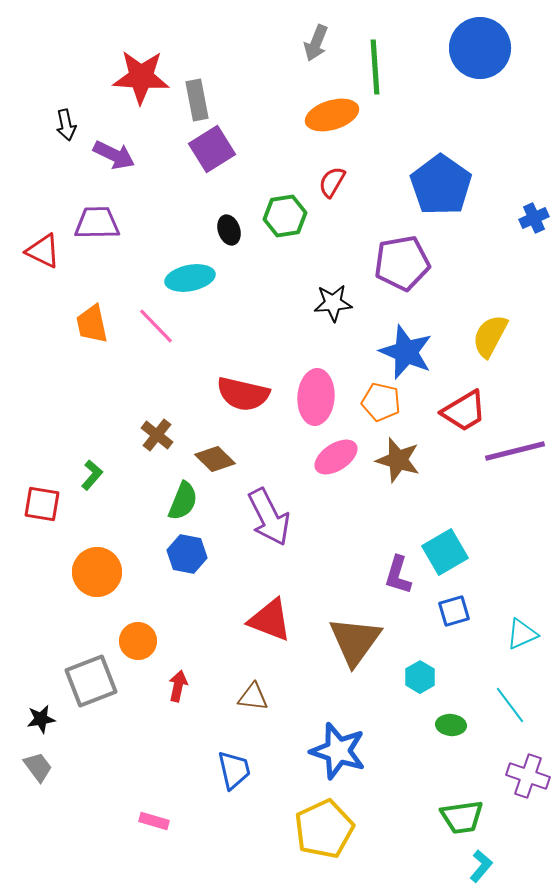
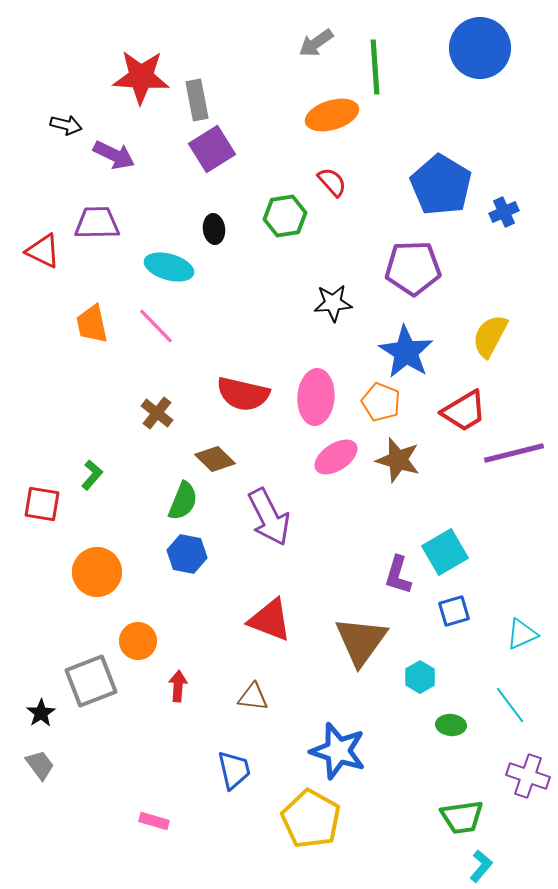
gray arrow at (316, 43): rotated 33 degrees clockwise
black arrow at (66, 125): rotated 64 degrees counterclockwise
red semicircle at (332, 182): rotated 108 degrees clockwise
blue pentagon at (441, 185): rotated 4 degrees counterclockwise
blue cross at (534, 218): moved 30 px left, 6 px up
black ellipse at (229, 230): moved 15 px left, 1 px up; rotated 12 degrees clockwise
purple pentagon at (402, 263): moved 11 px right, 5 px down; rotated 8 degrees clockwise
cyan ellipse at (190, 278): moved 21 px left, 11 px up; rotated 27 degrees clockwise
blue star at (406, 352): rotated 10 degrees clockwise
orange pentagon at (381, 402): rotated 9 degrees clockwise
brown cross at (157, 435): moved 22 px up
purple line at (515, 451): moved 1 px left, 2 px down
brown triangle at (355, 641): moved 6 px right
red arrow at (178, 686): rotated 8 degrees counterclockwise
black star at (41, 719): moved 6 px up; rotated 24 degrees counterclockwise
gray trapezoid at (38, 767): moved 2 px right, 2 px up
yellow pentagon at (324, 829): moved 13 px left, 10 px up; rotated 18 degrees counterclockwise
